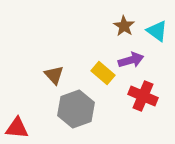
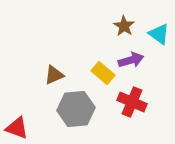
cyan triangle: moved 2 px right, 3 px down
brown triangle: rotated 50 degrees clockwise
red cross: moved 11 px left, 6 px down
gray hexagon: rotated 15 degrees clockwise
red triangle: rotated 15 degrees clockwise
